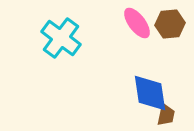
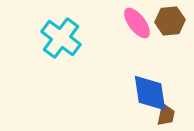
brown hexagon: moved 3 px up
